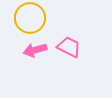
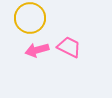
pink arrow: moved 2 px right
